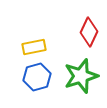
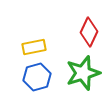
green star: moved 2 px right, 3 px up
